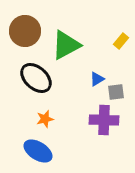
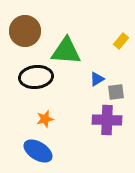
green triangle: moved 6 px down; rotated 32 degrees clockwise
black ellipse: moved 1 px up; rotated 48 degrees counterclockwise
purple cross: moved 3 px right
